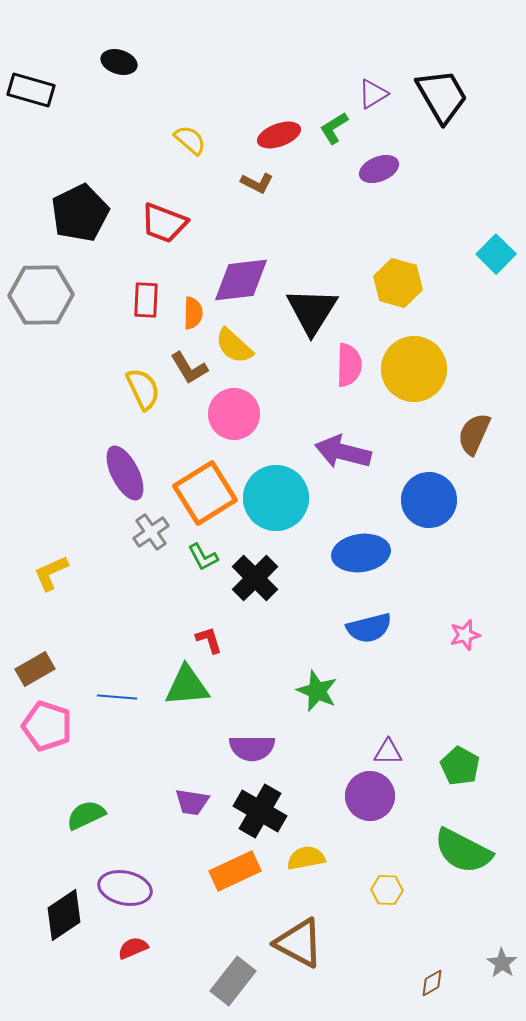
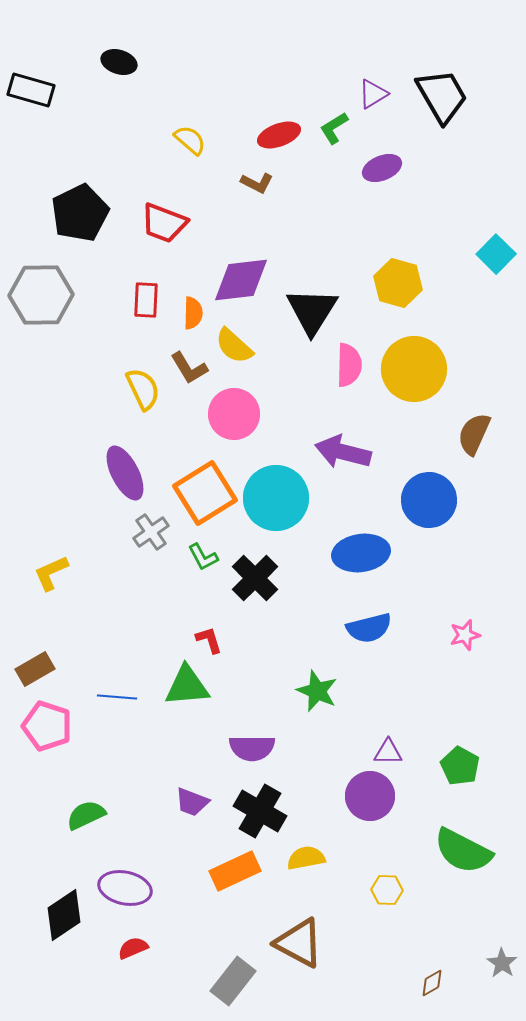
purple ellipse at (379, 169): moved 3 px right, 1 px up
purple trapezoid at (192, 802): rotated 12 degrees clockwise
